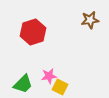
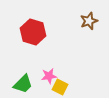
brown star: moved 1 px left, 1 px down; rotated 12 degrees counterclockwise
red hexagon: rotated 25 degrees counterclockwise
